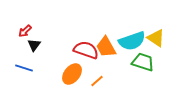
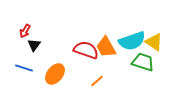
red arrow: rotated 16 degrees counterclockwise
yellow triangle: moved 2 px left, 4 px down
orange ellipse: moved 17 px left
